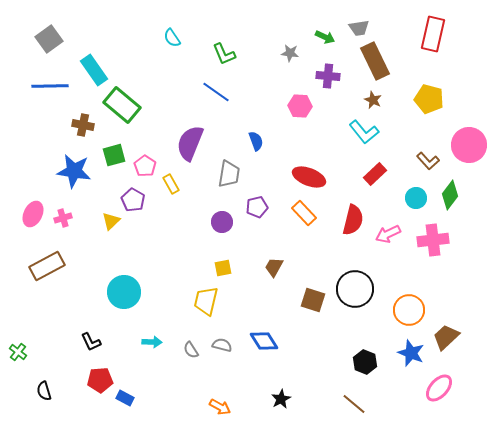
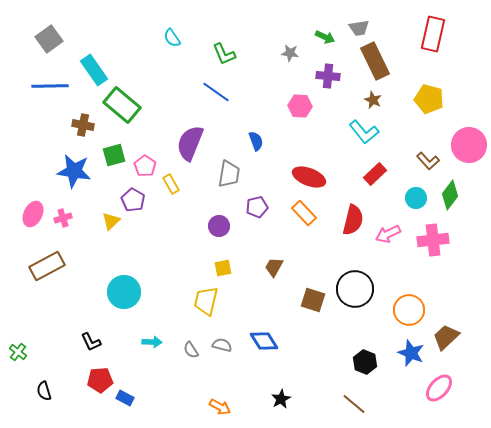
purple circle at (222, 222): moved 3 px left, 4 px down
